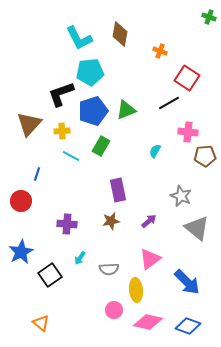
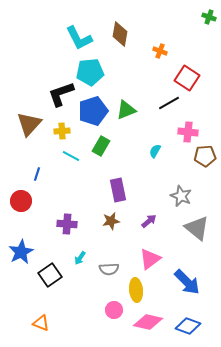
orange triangle: rotated 18 degrees counterclockwise
